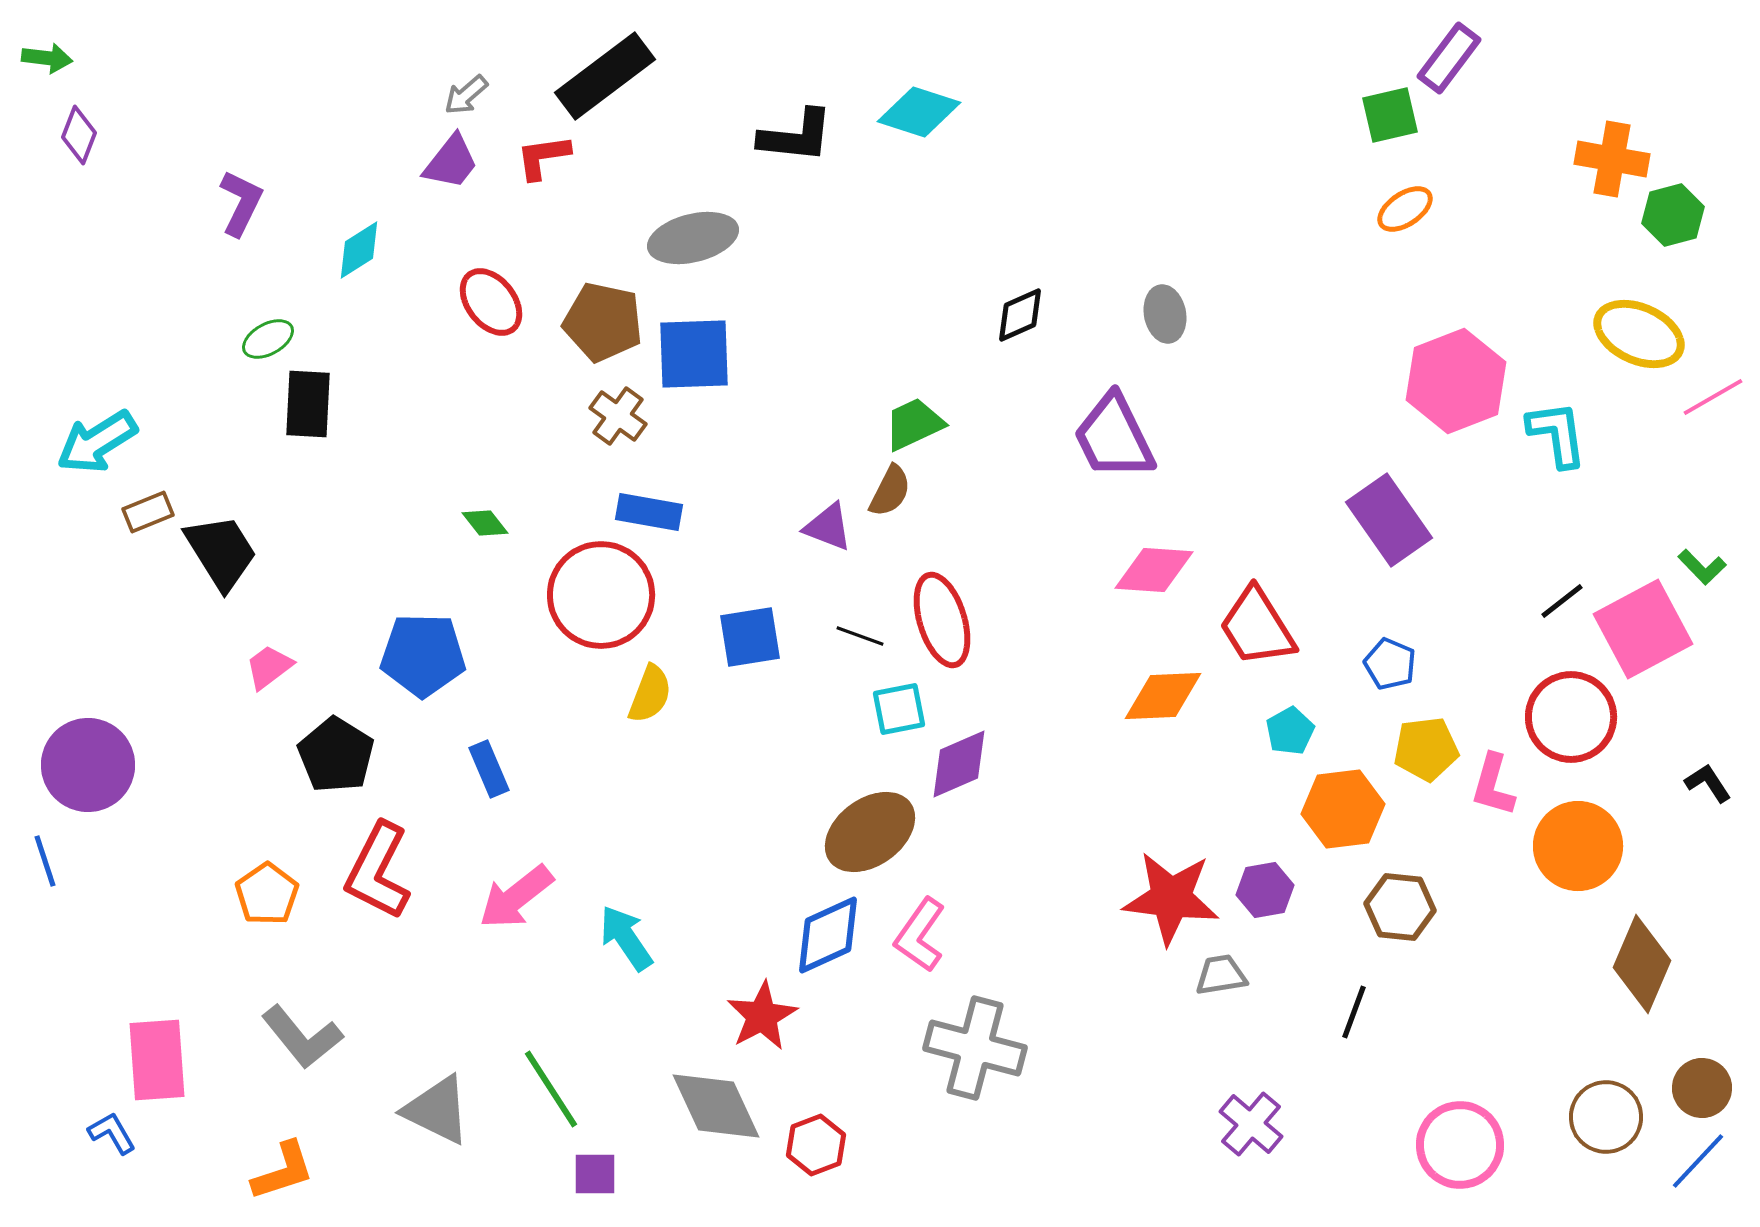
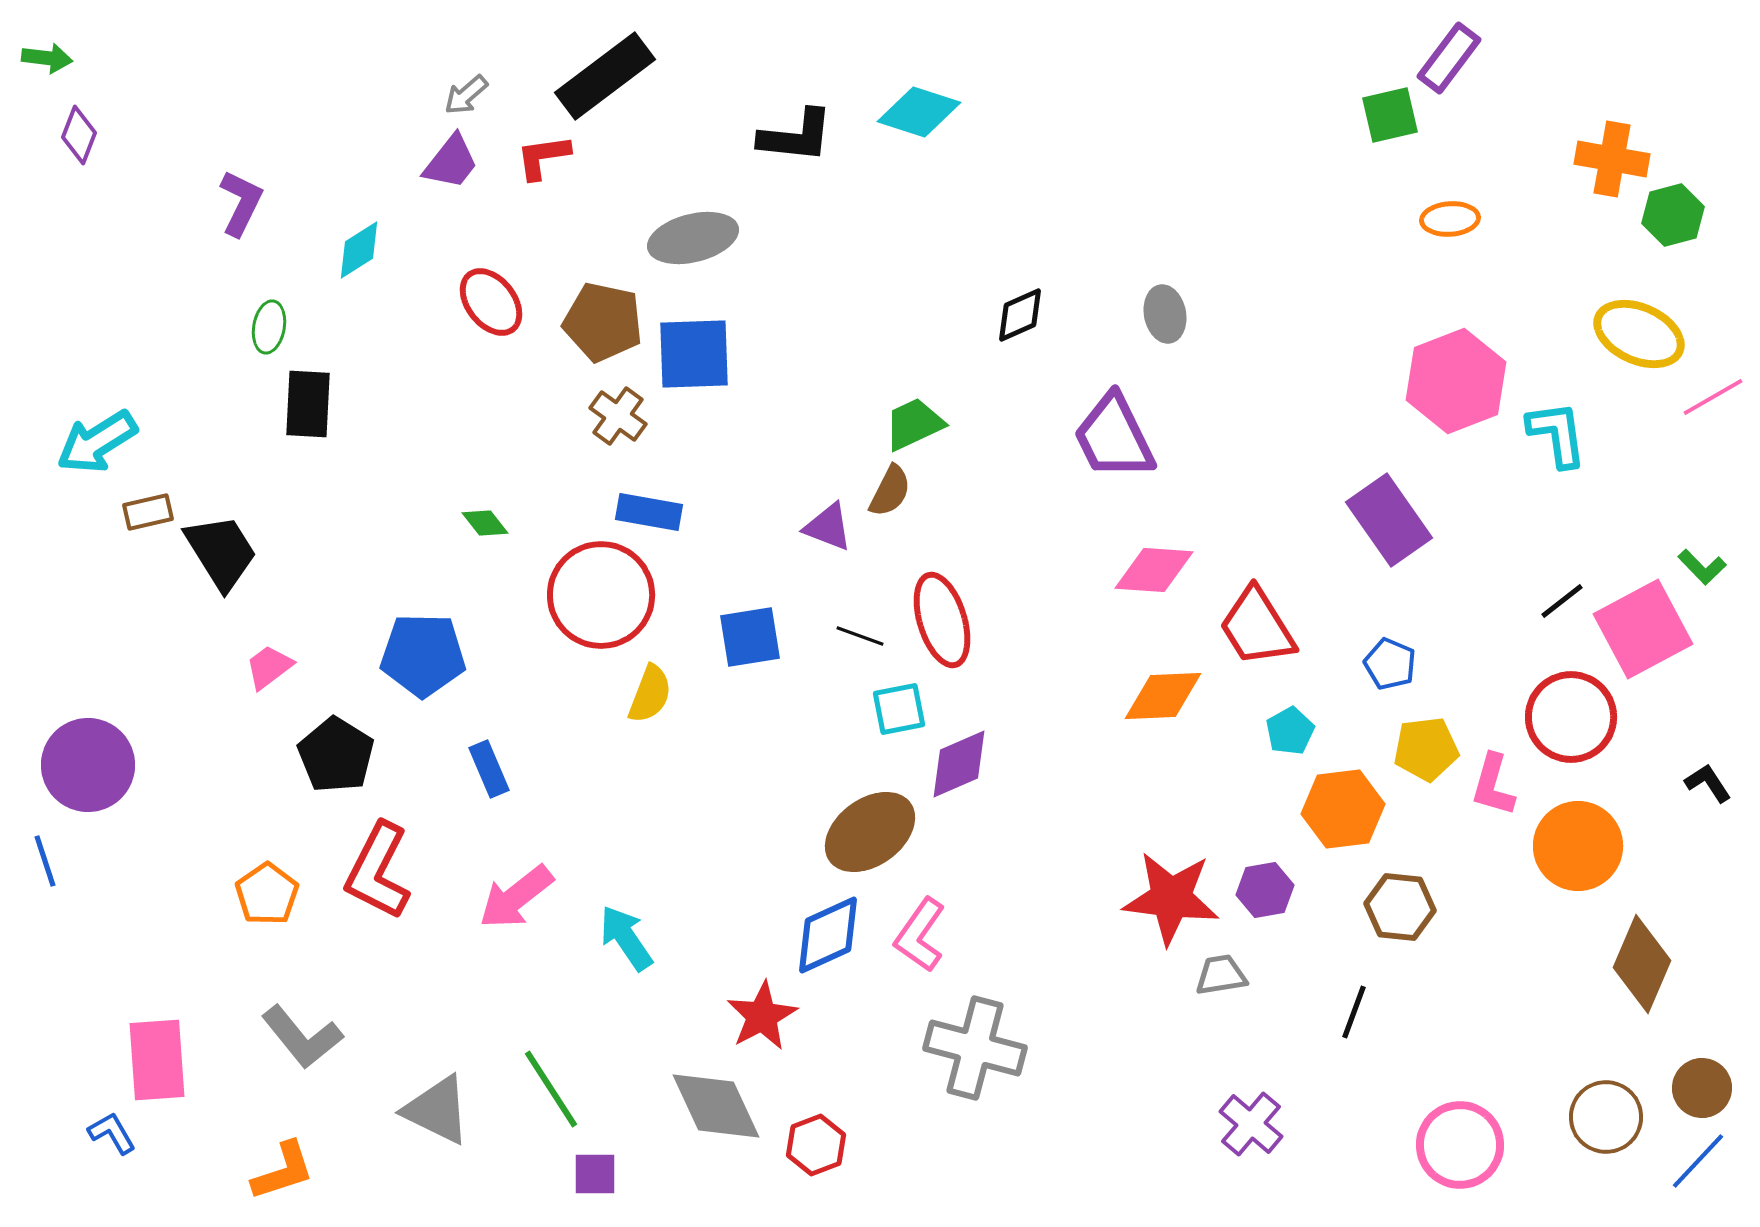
orange ellipse at (1405, 209): moved 45 px right, 10 px down; rotated 30 degrees clockwise
green ellipse at (268, 339): moved 1 px right, 12 px up; rotated 51 degrees counterclockwise
brown rectangle at (148, 512): rotated 9 degrees clockwise
